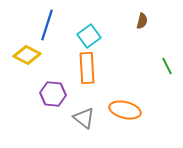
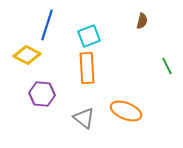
cyan square: rotated 15 degrees clockwise
purple hexagon: moved 11 px left
orange ellipse: moved 1 px right, 1 px down; rotated 8 degrees clockwise
